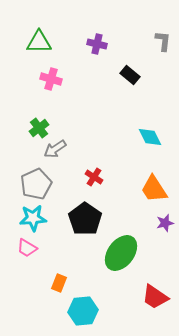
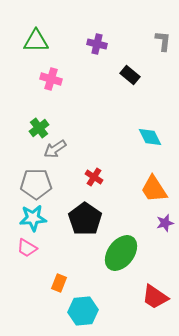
green triangle: moved 3 px left, 1 px up
gray pentagon: rotated 24 degrees clockwise
